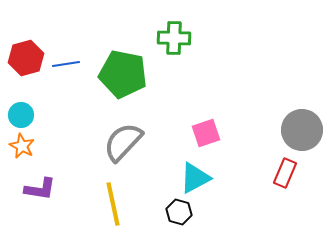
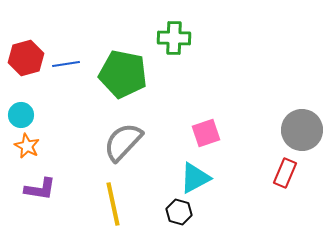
orange star: moved 5 px right
